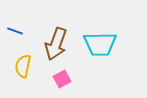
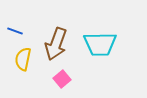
yellow semicircle: moved 7 px up
pink square: rotated 12 degrees counterclockwise
